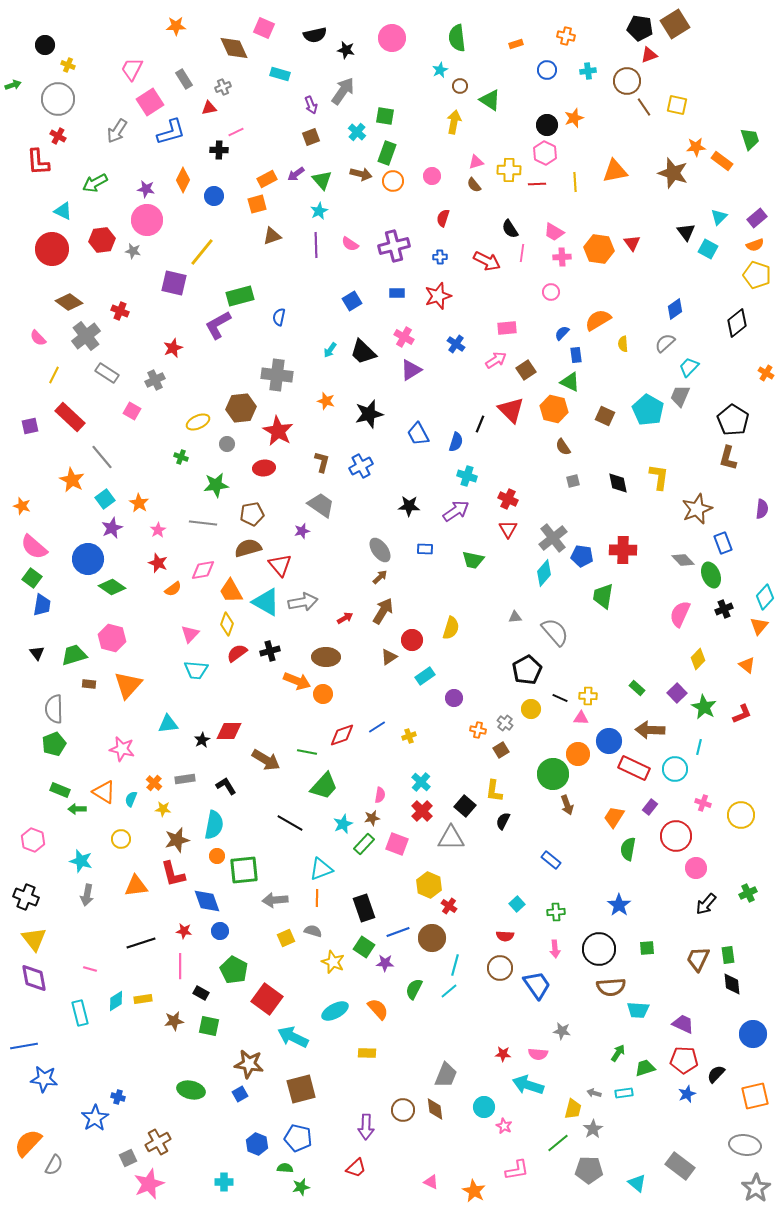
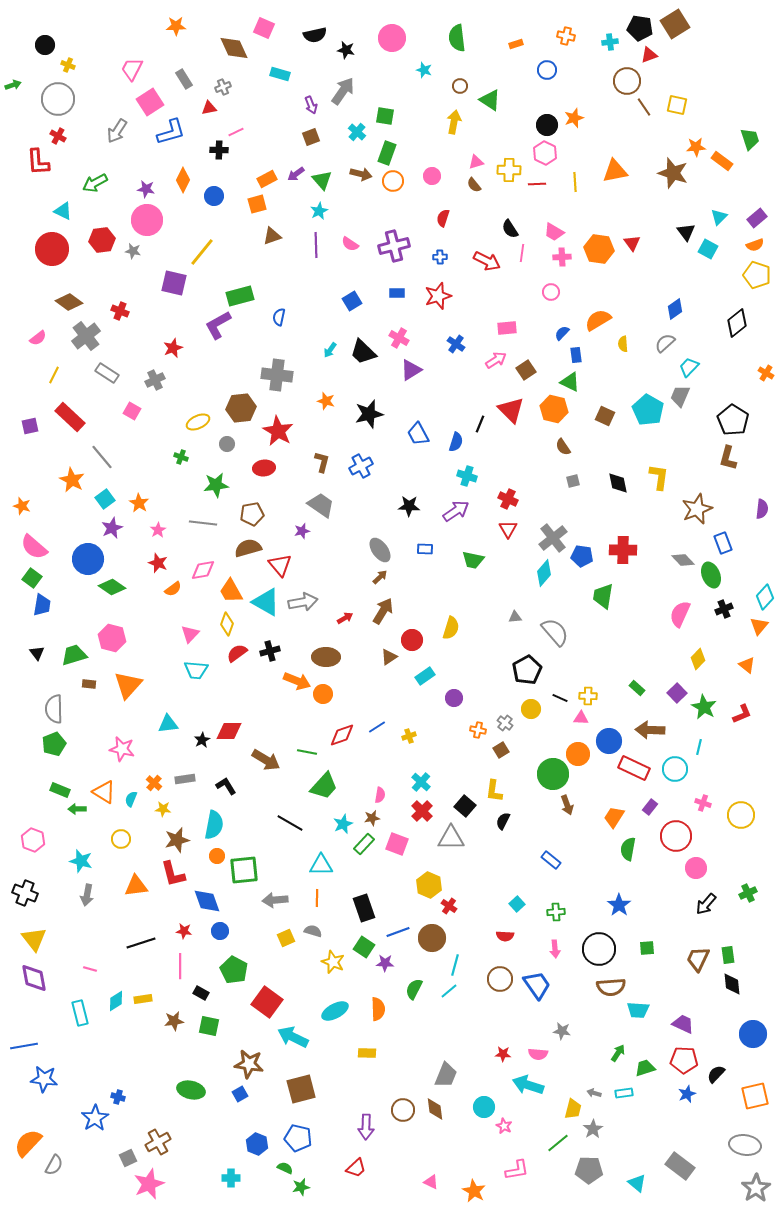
cyan star at (440, 70): moved 16 px left; rotated 28 degrees counterclockwise
cyan cross at (588, 71): moved 22 px right, 29 px up
pink cross at (404, 337): moved 5 px left, 1 px down
pink semicircle at (38, 338): rotated 84 degrees counterclockwise
cyan triangle at (321, 869): moved 4 px up; rotated 20 degrees clockwise
black cross at (26, 897): moved 1 px left, 4 px up
brown circle at (500, 968): moved 11 px down
red square at (267, 999): moved 3 px down
orange semicircle at (378, 1009): rotated 40 degrees clockwise
green semicircle at (285, 1168): rotated 21 degrees clockwise
cyan cross at (224, 1182): moved 7 px right, 4 px up
